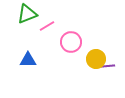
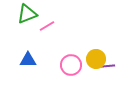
pink circle: moved 23 px down
